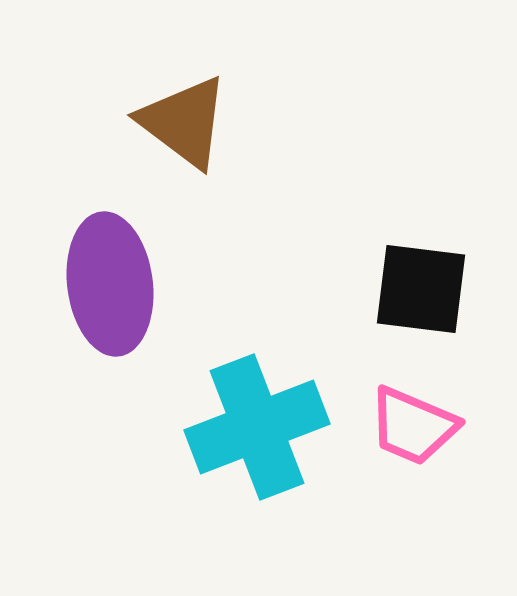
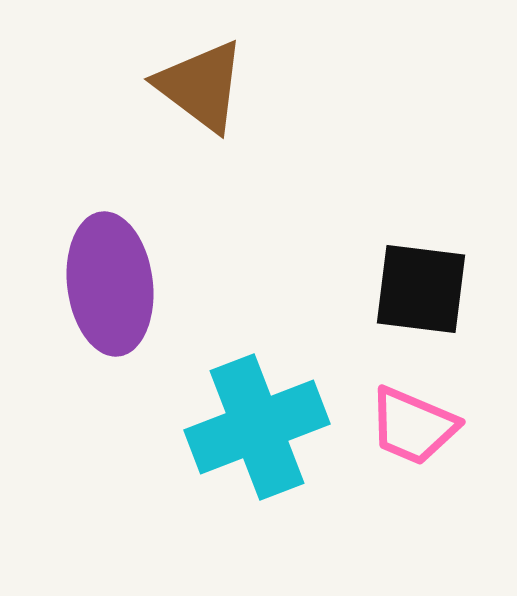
brown triangle: moved 17 px right, 36 px up
